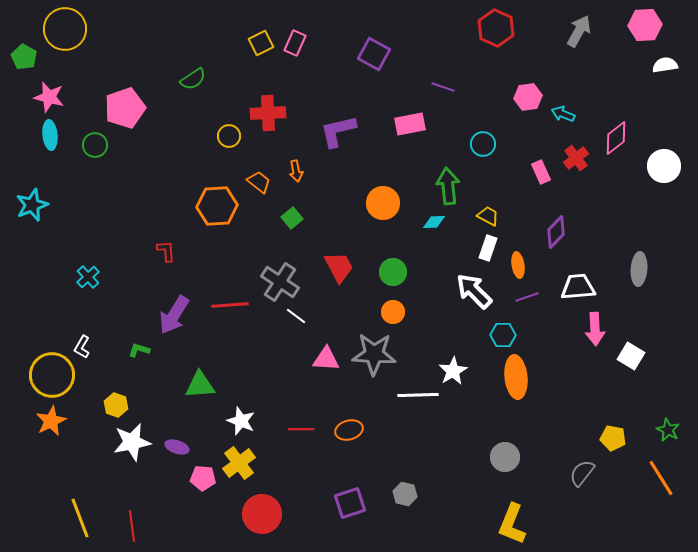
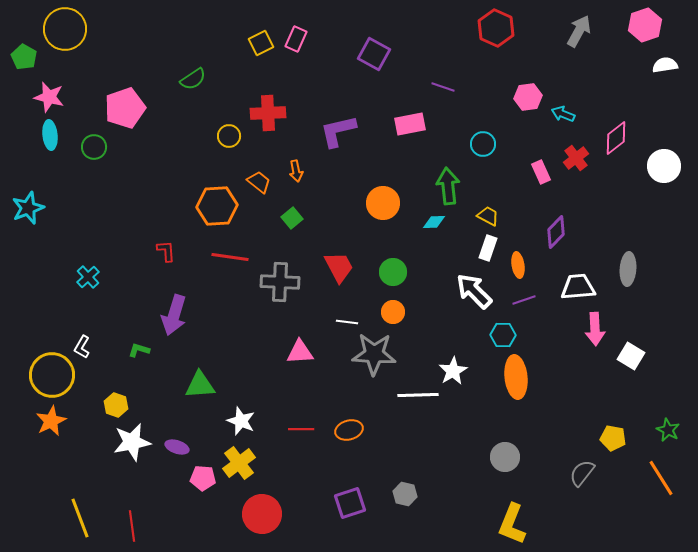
pink hexagon at (645, 25): rotated 16 degrees counterclockwise
pink rectangle at (295, 43): moved 1 px right, 4 px up
green circle at (95, 145): moved 1 px left, 2 px down
cyan star at (32, 205): moved 4 px left, 3 px down
gray ellipse at (639, 269): moved 11 px left
gray cross at (280, 282): rotated 30 degrees counterclockwise
purple line at (527, 297): moved 3 px left, 3 px down
red line at (230, 305): moved 48 px up; rotated 12 degrees clockwise
purple arrow at (174, 315): rotated 15 degrees counterclockwise
white line at (296, 316): moved 51 px right, 6 px down; rotated 30 degrees counterclockwise
pink triangle at (326, 359): moved 26 px left, 7 px up; rotated 8 degrees counterclockwise
